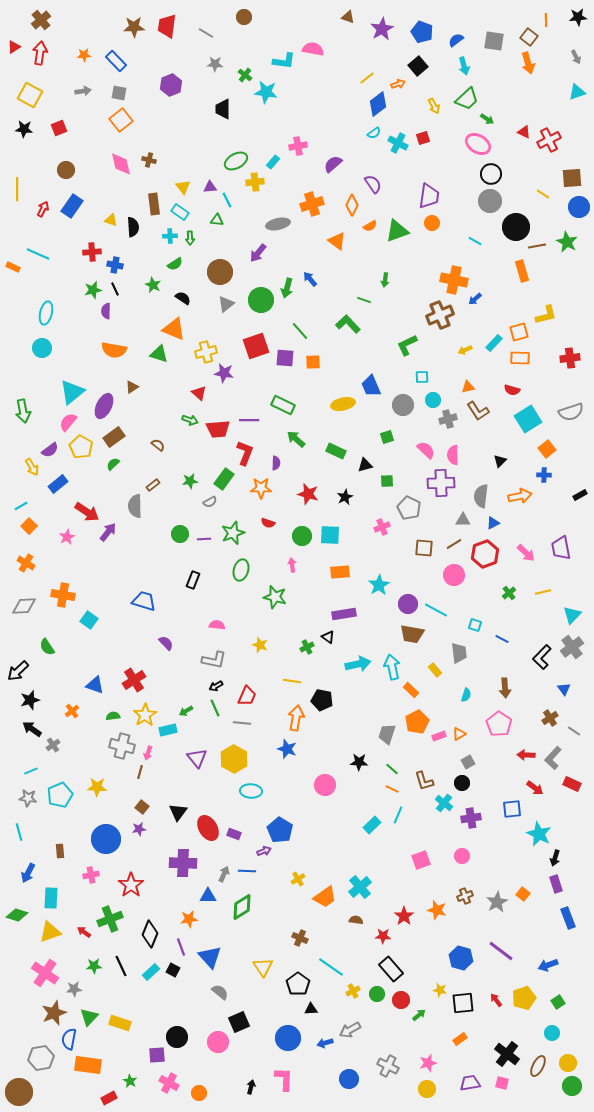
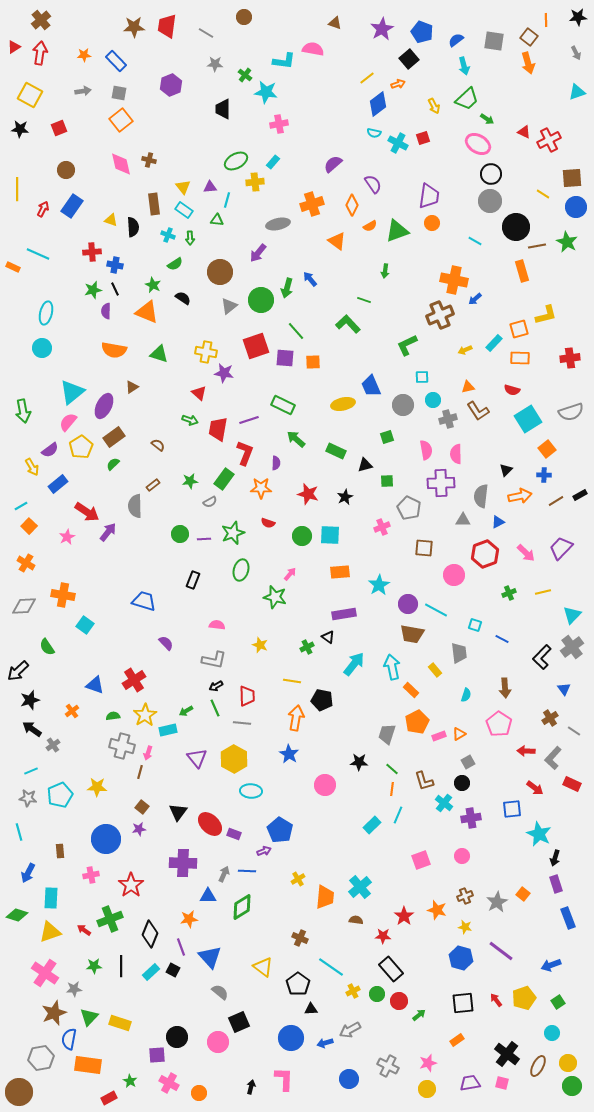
brown triangle at (348, 17): moved 13 px left, 6 px down
gray arrow at (576, 57): moved 4 px up
black square at (418, 66): moved 9 px left, 7 px up
black star at (24, 129): moved 4 px left
cyan semicircle at (374, 133): rotated 48 degrees clockwise
pink cross at (298, 146): moved 19 px left, 22 px up
cyan line at (227, 200): rotated 42 degrees clockwise
blue circle at (579, 207): moved 3 px left
cyan rectangle at (180, 212): moved 4 px right, 2 px up
cyan cross at (170, 236): moved 2 px left, 1 px up; rotated 24 degrees clockwise
green arrow at (385, 280): moved 9 px up
gray triangle at (226, 304): moved 3 px right, 2 px down
orange triangle at (174, 329): moved 27 px left, 17 px up
green line at (300, 331): moved 4 px left
orange square at (519, 332): moved 3 px up
yellow cross at (206, 352): rotated 25 degrees clockwise
purple line at (249, 420): rotated 18 degrees counterclockwise
red trapezoid at (218, 429): rotated 105 degrees clockwise
yellow pentagon at (81, 447): rotated 10 degrees clockwise
pink semicircle at (426, 450): rotated 36 degrees clockwise
pink semicircle at (453, 455): moved 3 px right, 1 px up
black triangle at (500, 461): moved 6 px right, 9 px down
blue triangle at (493, 523): moved 5 px right, 1 px up
brown line at (454, 544): moved 102 px right, 43 px up
purple trapezoid at (561, 548): rotated 55 degrees clockwise
pink arrow at (292, 565): moved 2 px left, 9 px down; rotated 48 degrees clockwise
green cross at (509, 593): rotated 16 degrees clockwise
cyan square at (89, 620): moved 4 px left, 5 px down
cyan arrow at (358, 664): moved 4 px left; rotated 40 degrees counterclockwise
red trapezoid at (247, 696): rotated 25 degrees counterclockwise
blue star at (287, 749): moved 2 px right, 5 px down; rotated 12 degrees clockwise
red arrow at (526, 755): moved 4 px up
orange line at (392, 789): rotated 72 degrees clockwise
red ellipse at (208, 828): moved 2 px right, 4 px up; rotated 15 degrees counterclockwise
orange trapezoid at (325, 897): rotated 50 degrees counterclockwise
red arrow at (84, 932): moved 2 px up
blue arrow at (548, 965): moved 3 px right
black line at (121, 966): rotated 25 degrees clockwise
yellow triangle at (263, 967): rotated 20 degrees counterclockwise
yellow star at (440, 990): moved 25 px right, 63 px up
red circle at (401, 1000): moved 2 px left, 1 px down
blue circle at (288, 1038): moved 3 px right
orange rectangle at (460, 1039): moved 3 px left, 1 px down
